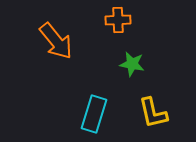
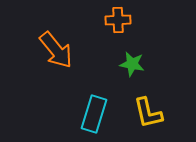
orange arrow: moved 9 px down
yellow L-shape: moved 5 px left
